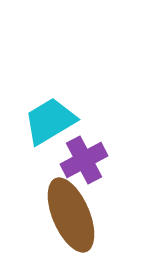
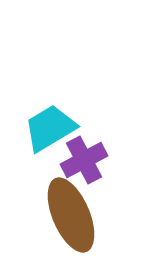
cyan trapezoid: moved 7 px down
